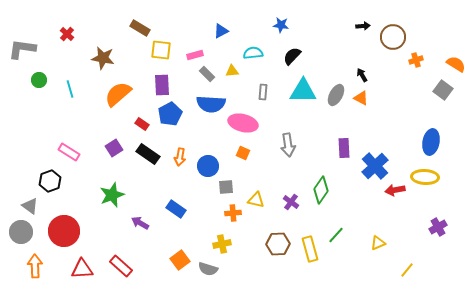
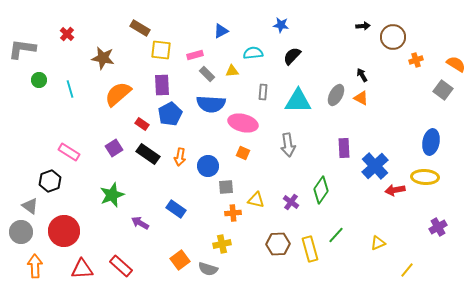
cyan triangle at (303, 91): moved 5 px left, 10 px down
